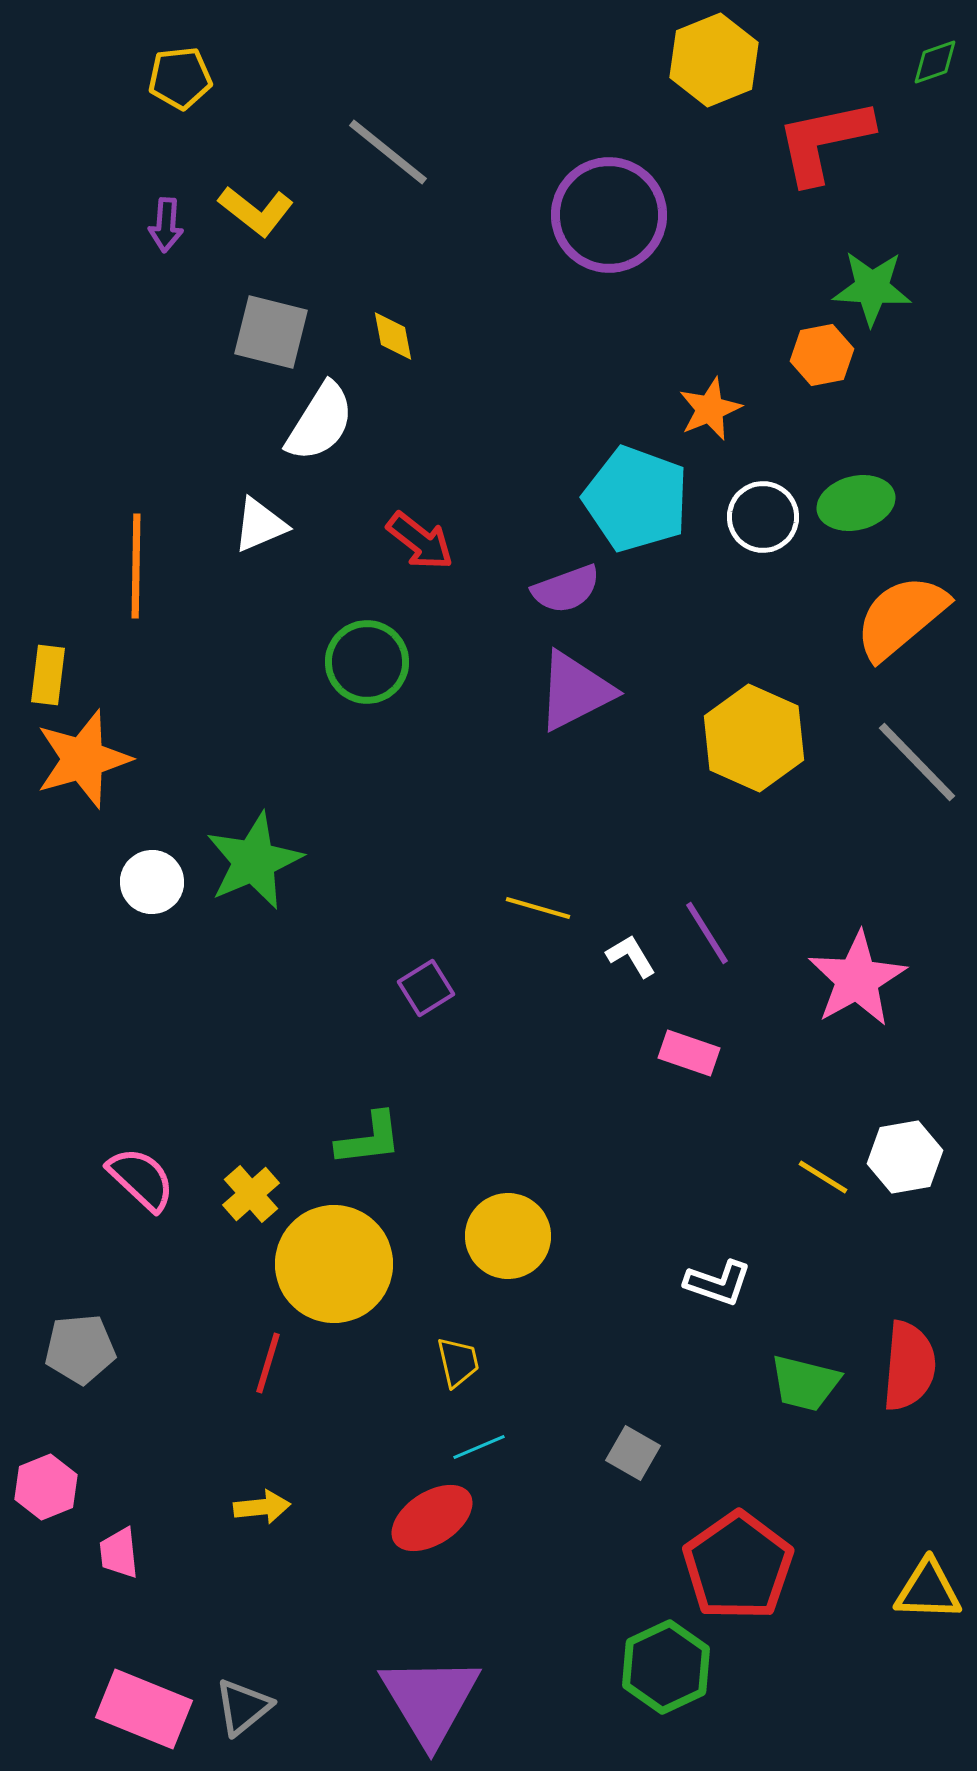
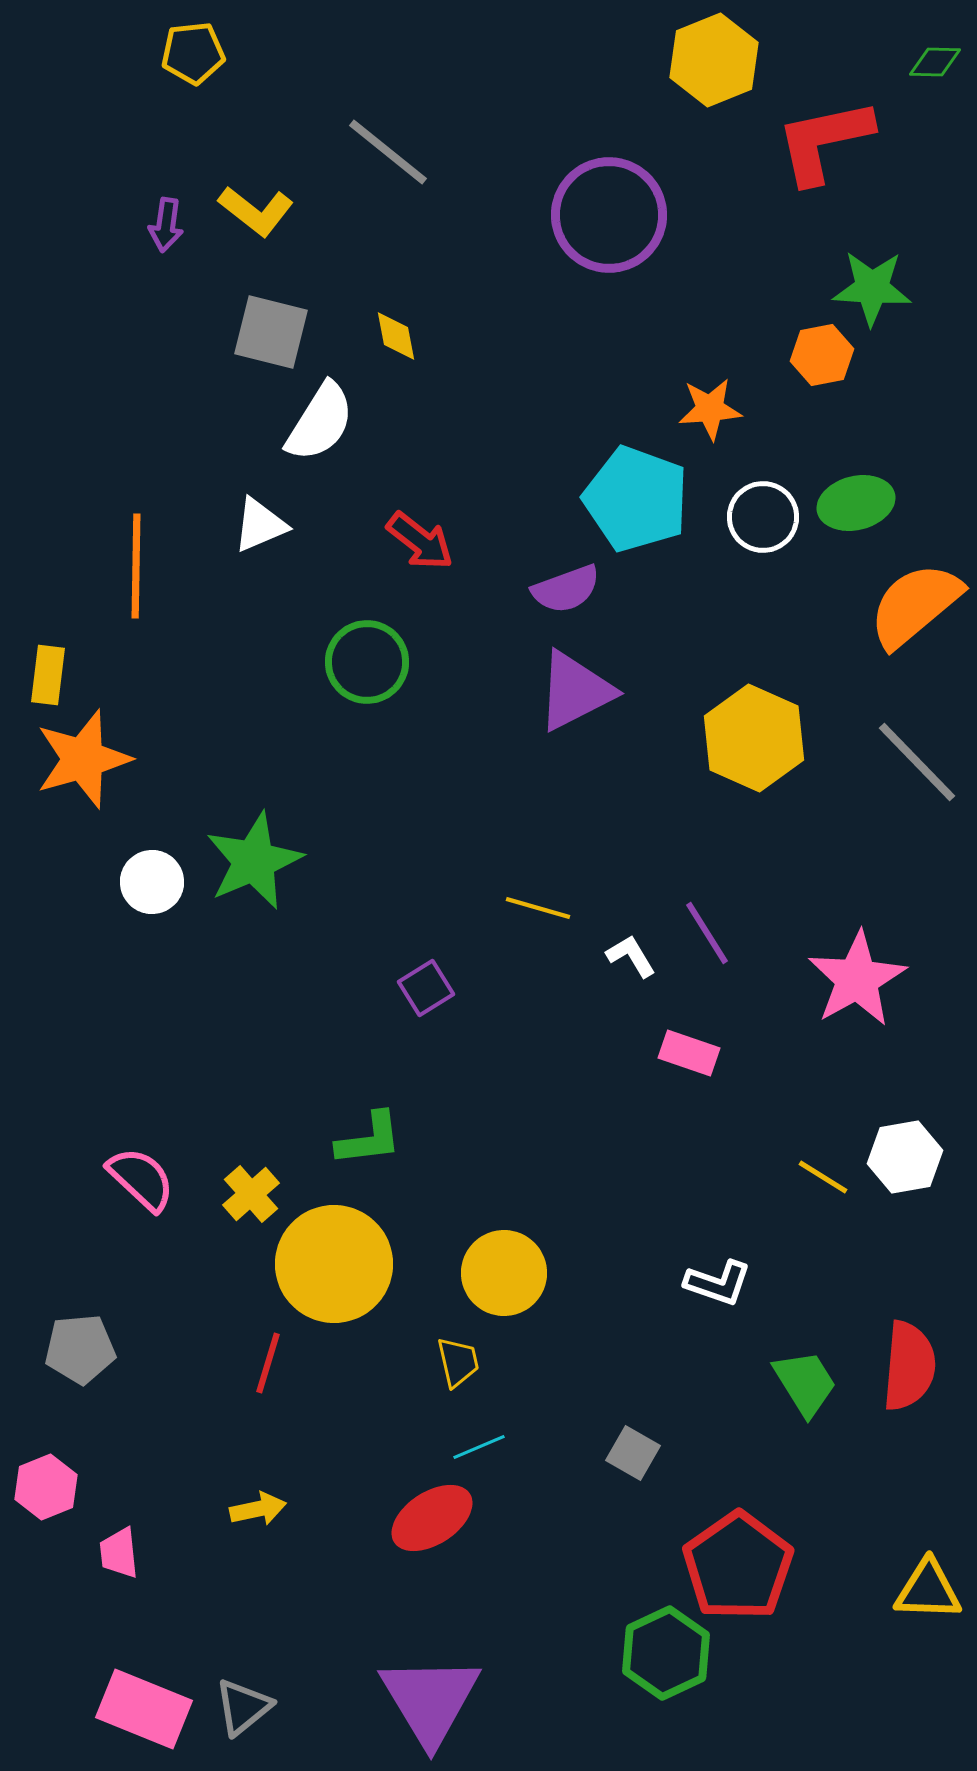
green diamond at (935, 62): rotated 20 degrees clockwise
yellow pentagon at (180, 78): moved 13 px right, 25 px up
purple arrow at (166, 225): rotated 4 degrees clockwise
yellow diamond at (393, 336): moved 3 px right
orange star at (710, 409): rotated 18 degrees clockwise
orange semicircle at (901, 617): moved 14 px right, 12 px up
yellow circle at (508, 1236): moved 4 px left, 37 px down
green trapezoid at (805, 1383): rotated 136 degrees counterclockwise
yellow arrow at (262, 1507): moved 4 px left, 2 px down; rotated 6 degrees counterclockwise
green hexagon at (666, 1667): moved 14 px up
